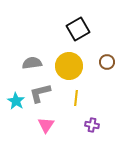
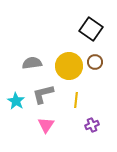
black square: moved 13 px right; rotated 25 degrees counterclockwise
brown circle: moved 12 px left
gray L-shape: moved 3 px right, 1 px down
yellow line: moved 2 px down
purple cross: rotated 32 degrees counterclockwise
